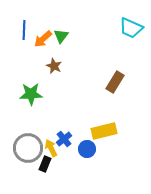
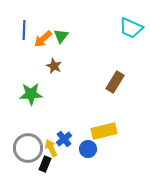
blue circle: moved 1 px right
